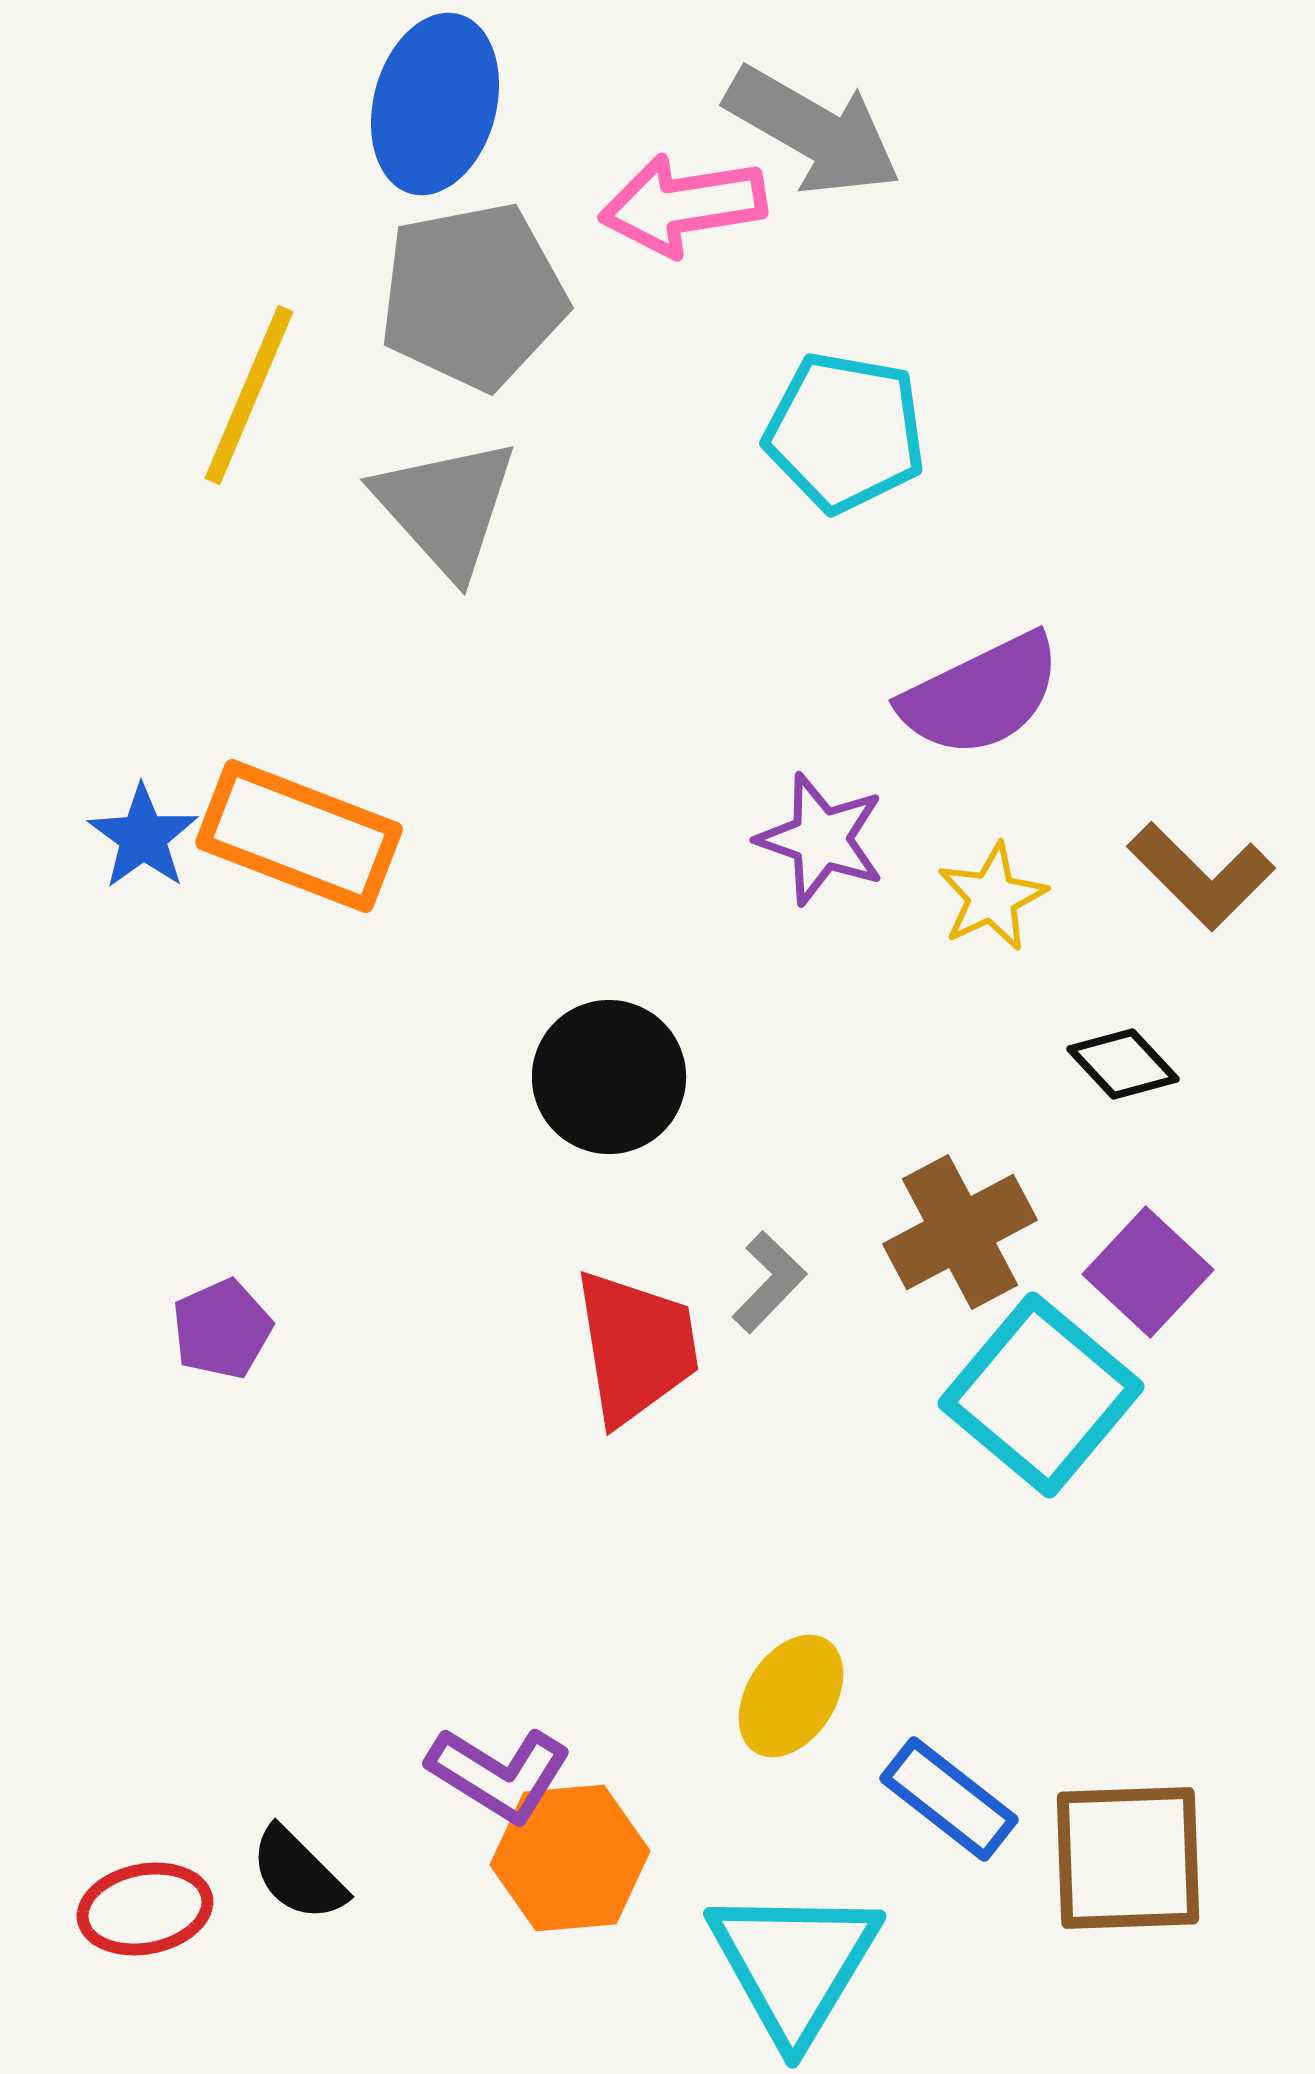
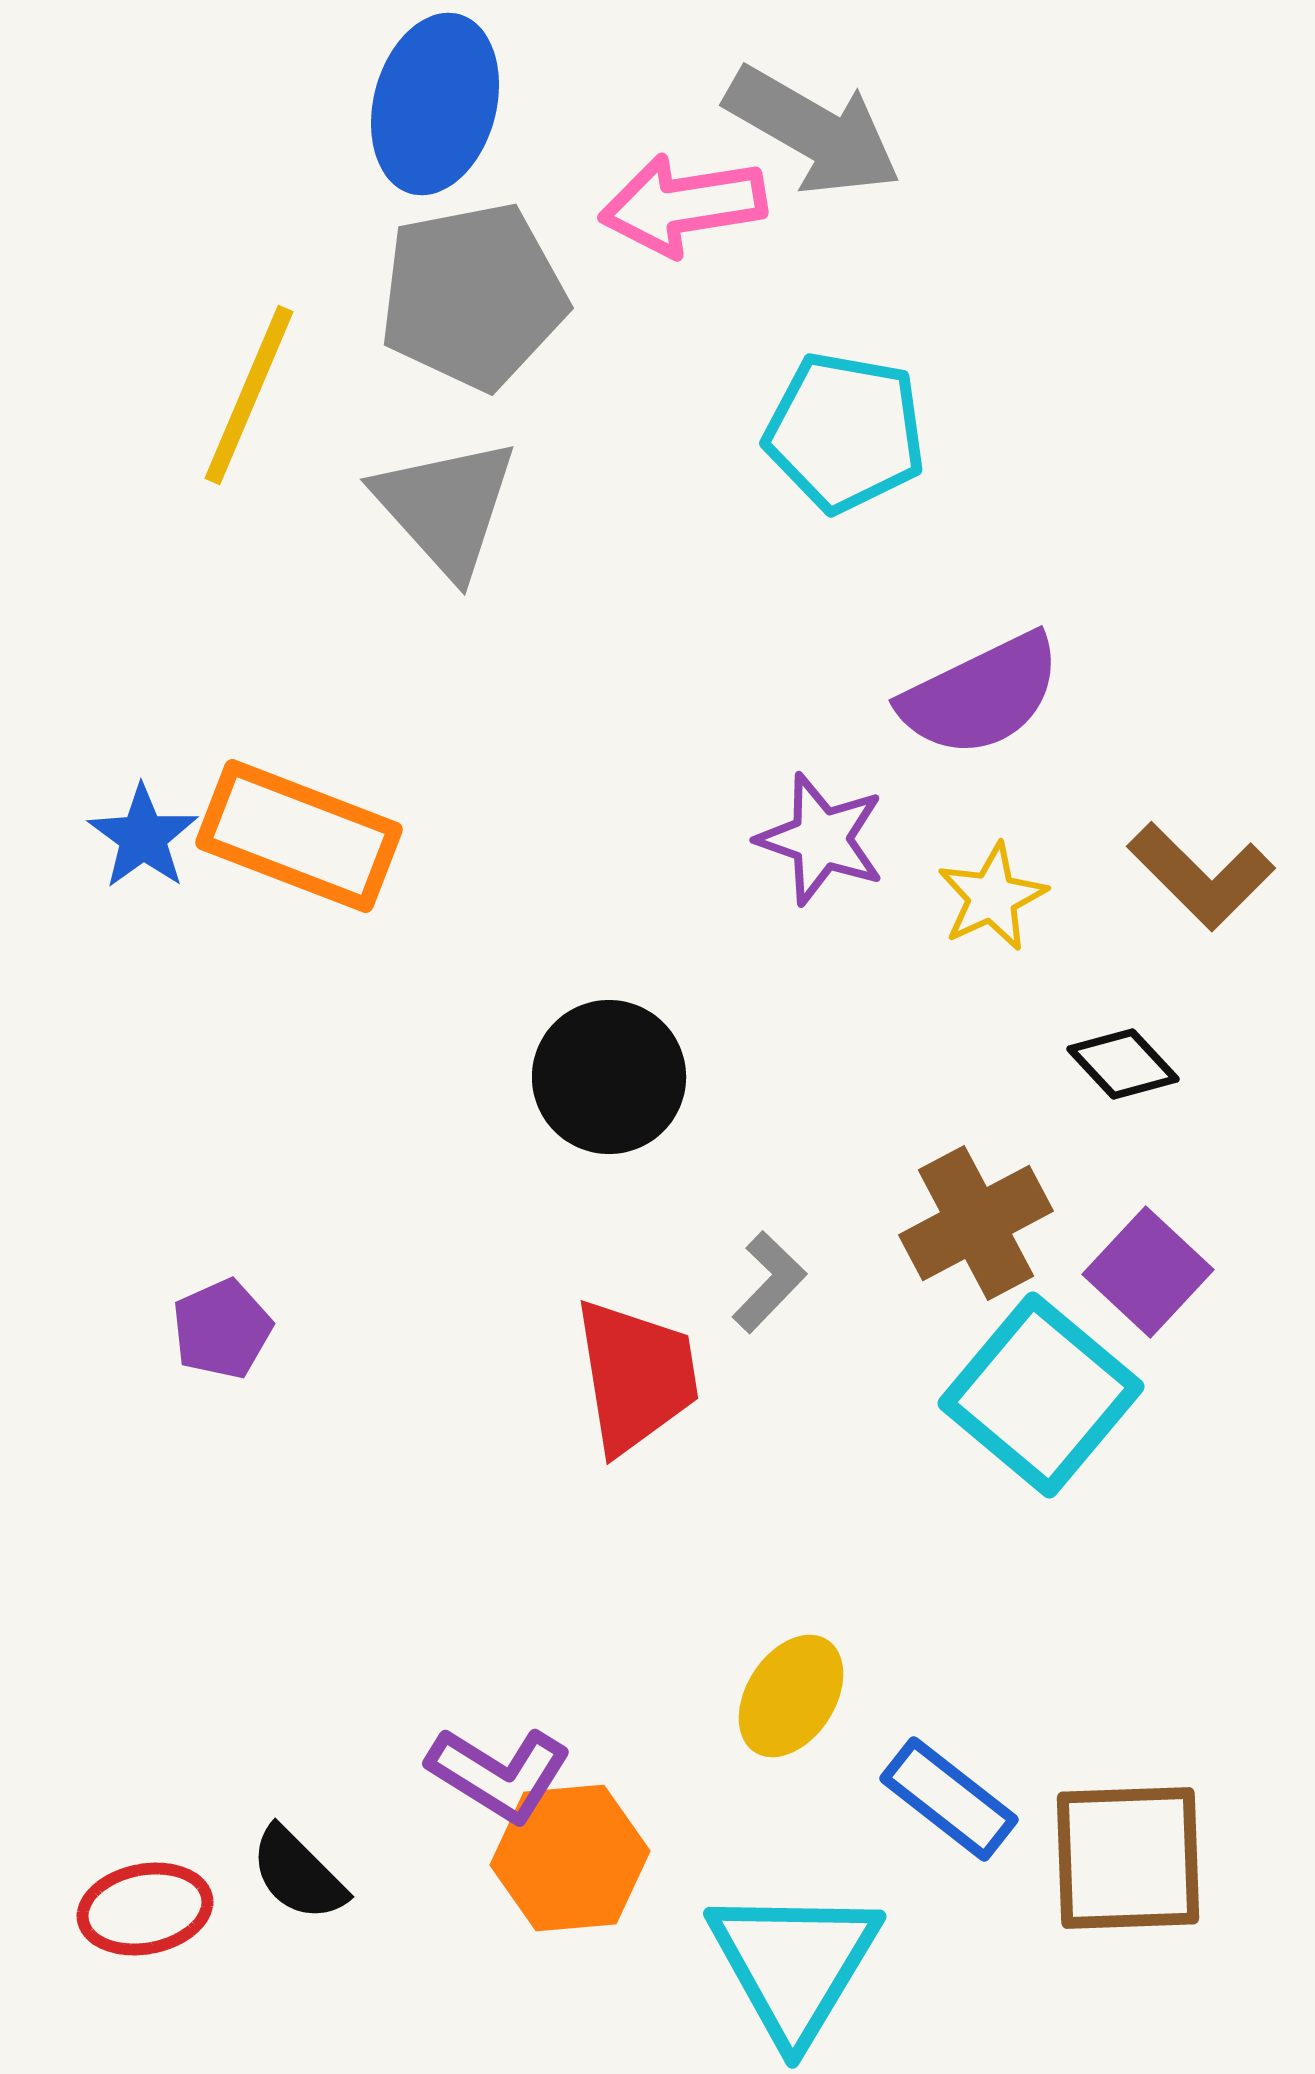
brown cross: moved 16 px right, 9 px up
red trapezoid: moved 29 px down
